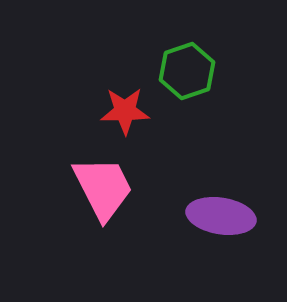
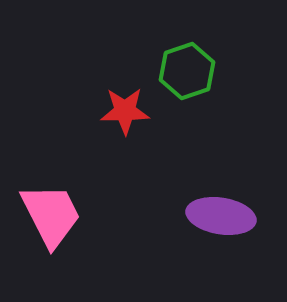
pink trapezoid: moved 52 px left, 27 px down
